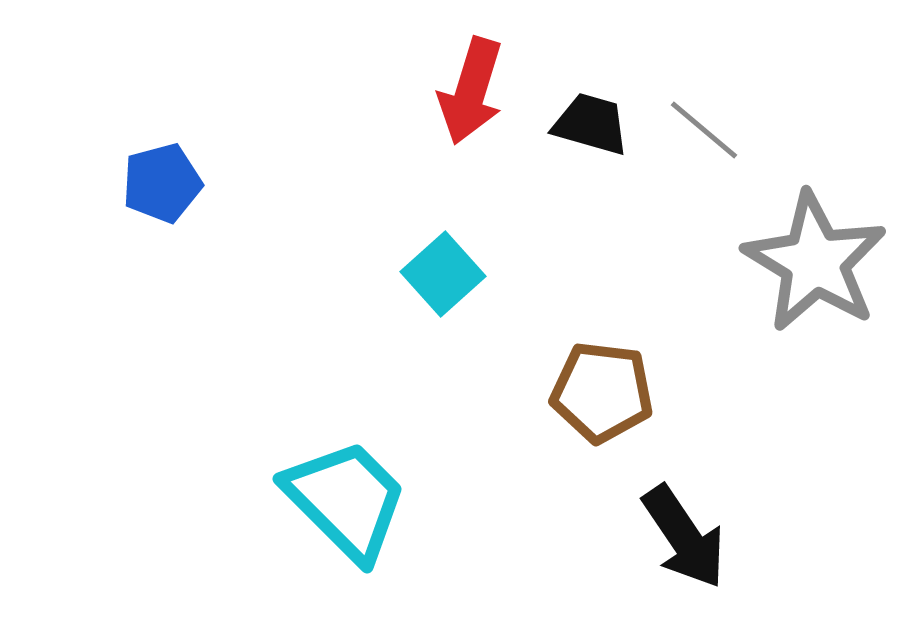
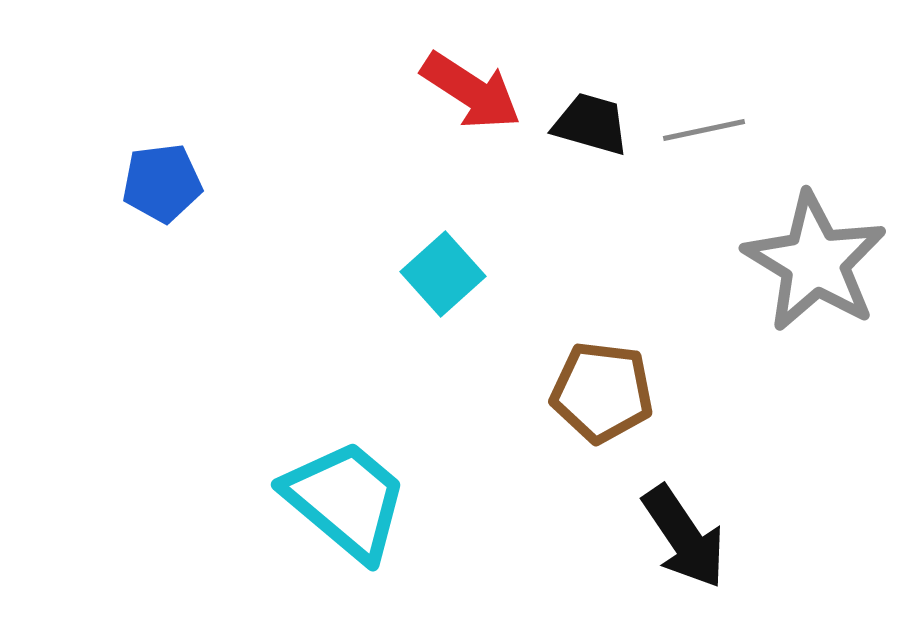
red arrow: rotated 74 degrees counterclockwise
gray line: rotated 52 degrees counterclockwise
blue pentagon: rotated 8 degrees clockwise
cyan trapezoid: rotated 5 degrees counterclockwise
